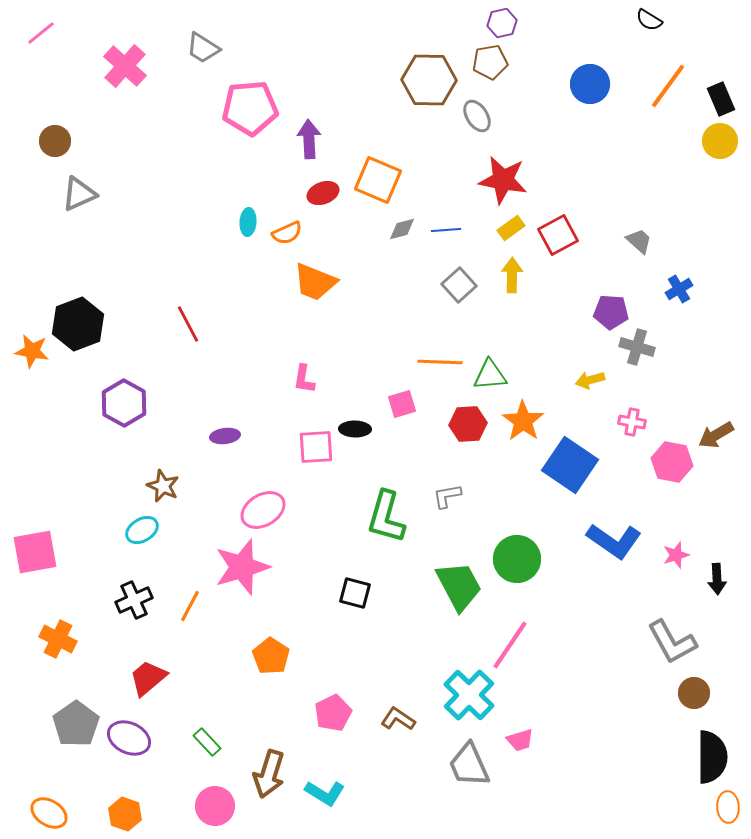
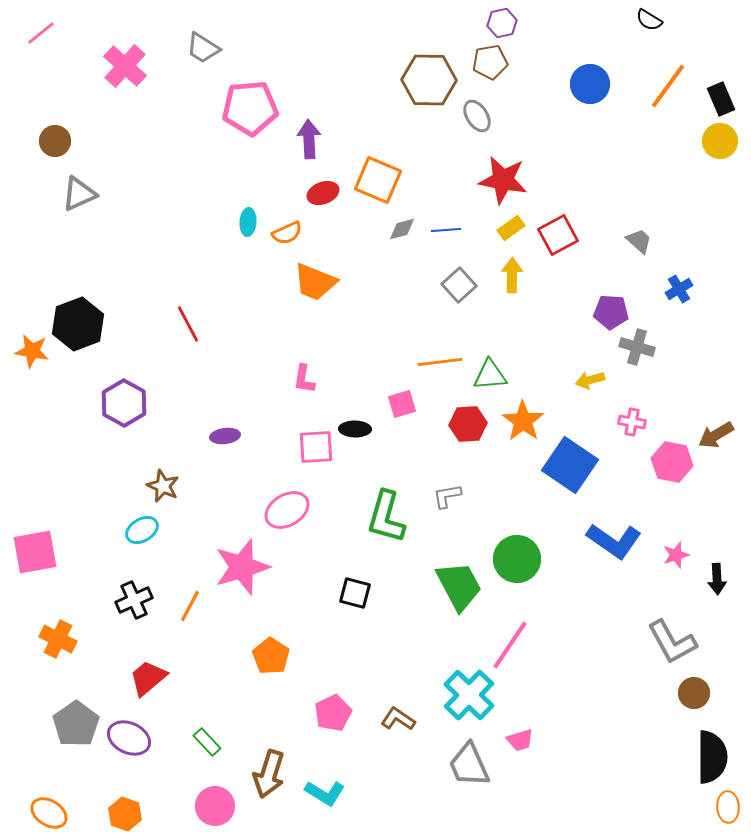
orange line at (440, 362): rotated 9 degrees counterclockwise
pink ellipse at (263, 510): moved 24 px right
